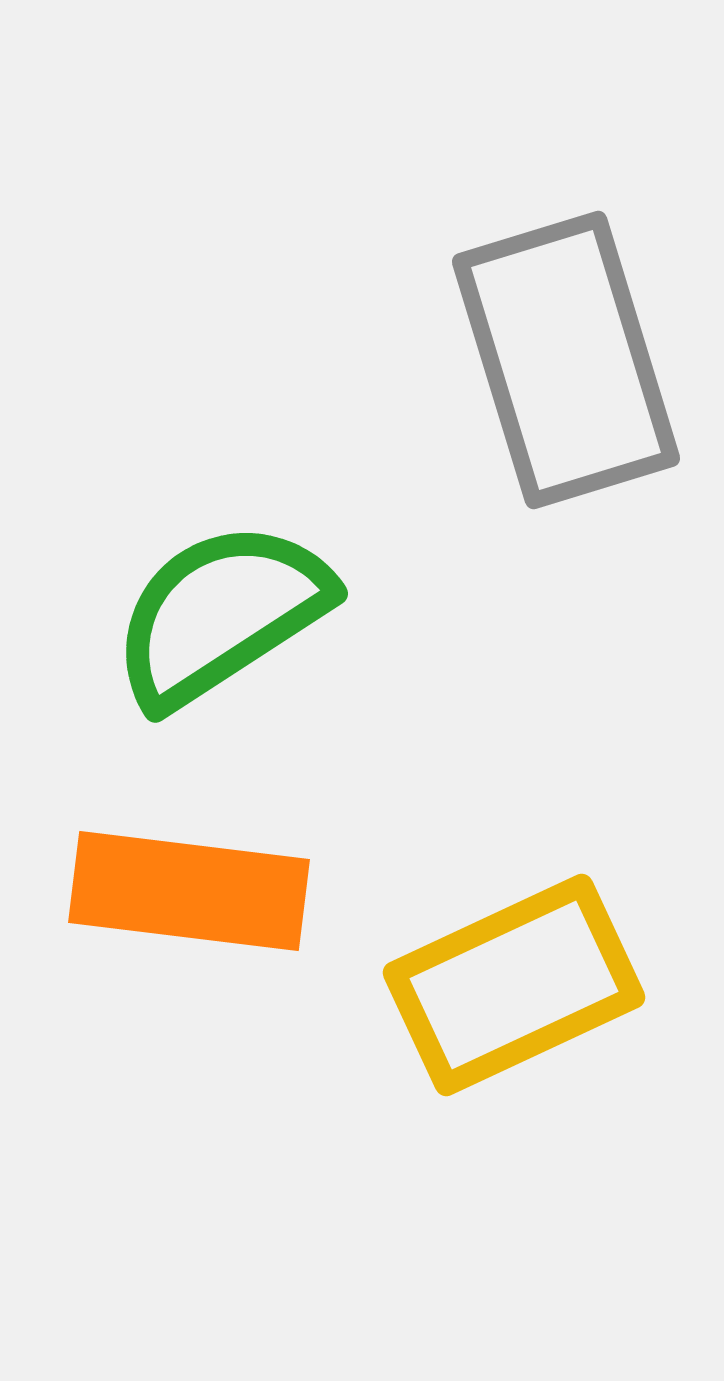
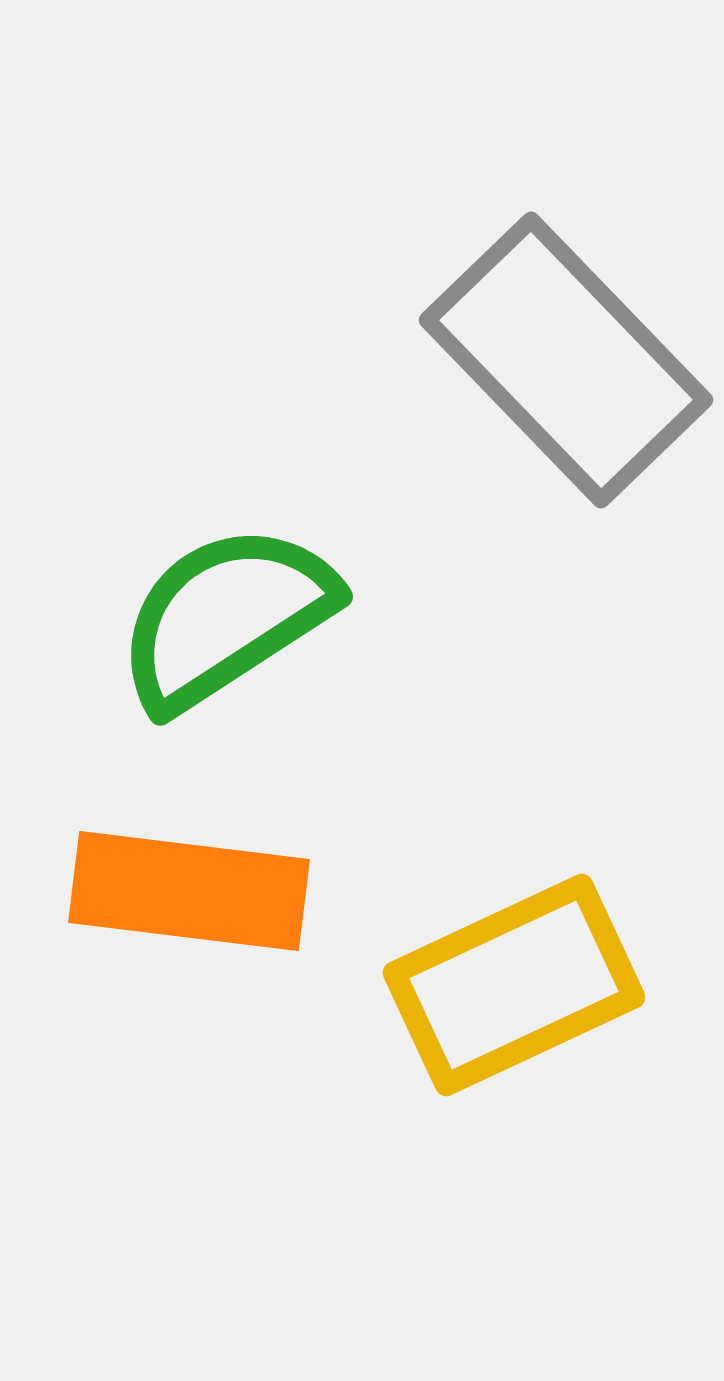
gray rectangle: rotated 27 degrees counterclockwise
green semicircle: moved 5 px right, 3 px down
